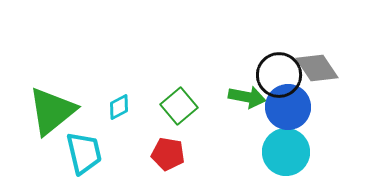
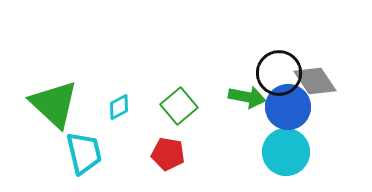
gray diamond: moved 2 px left, 13 px down
black circle: moved 2 px up
green triangle: moved 2 px right, 7 px up; rotated 38 degrees counterclockwise
